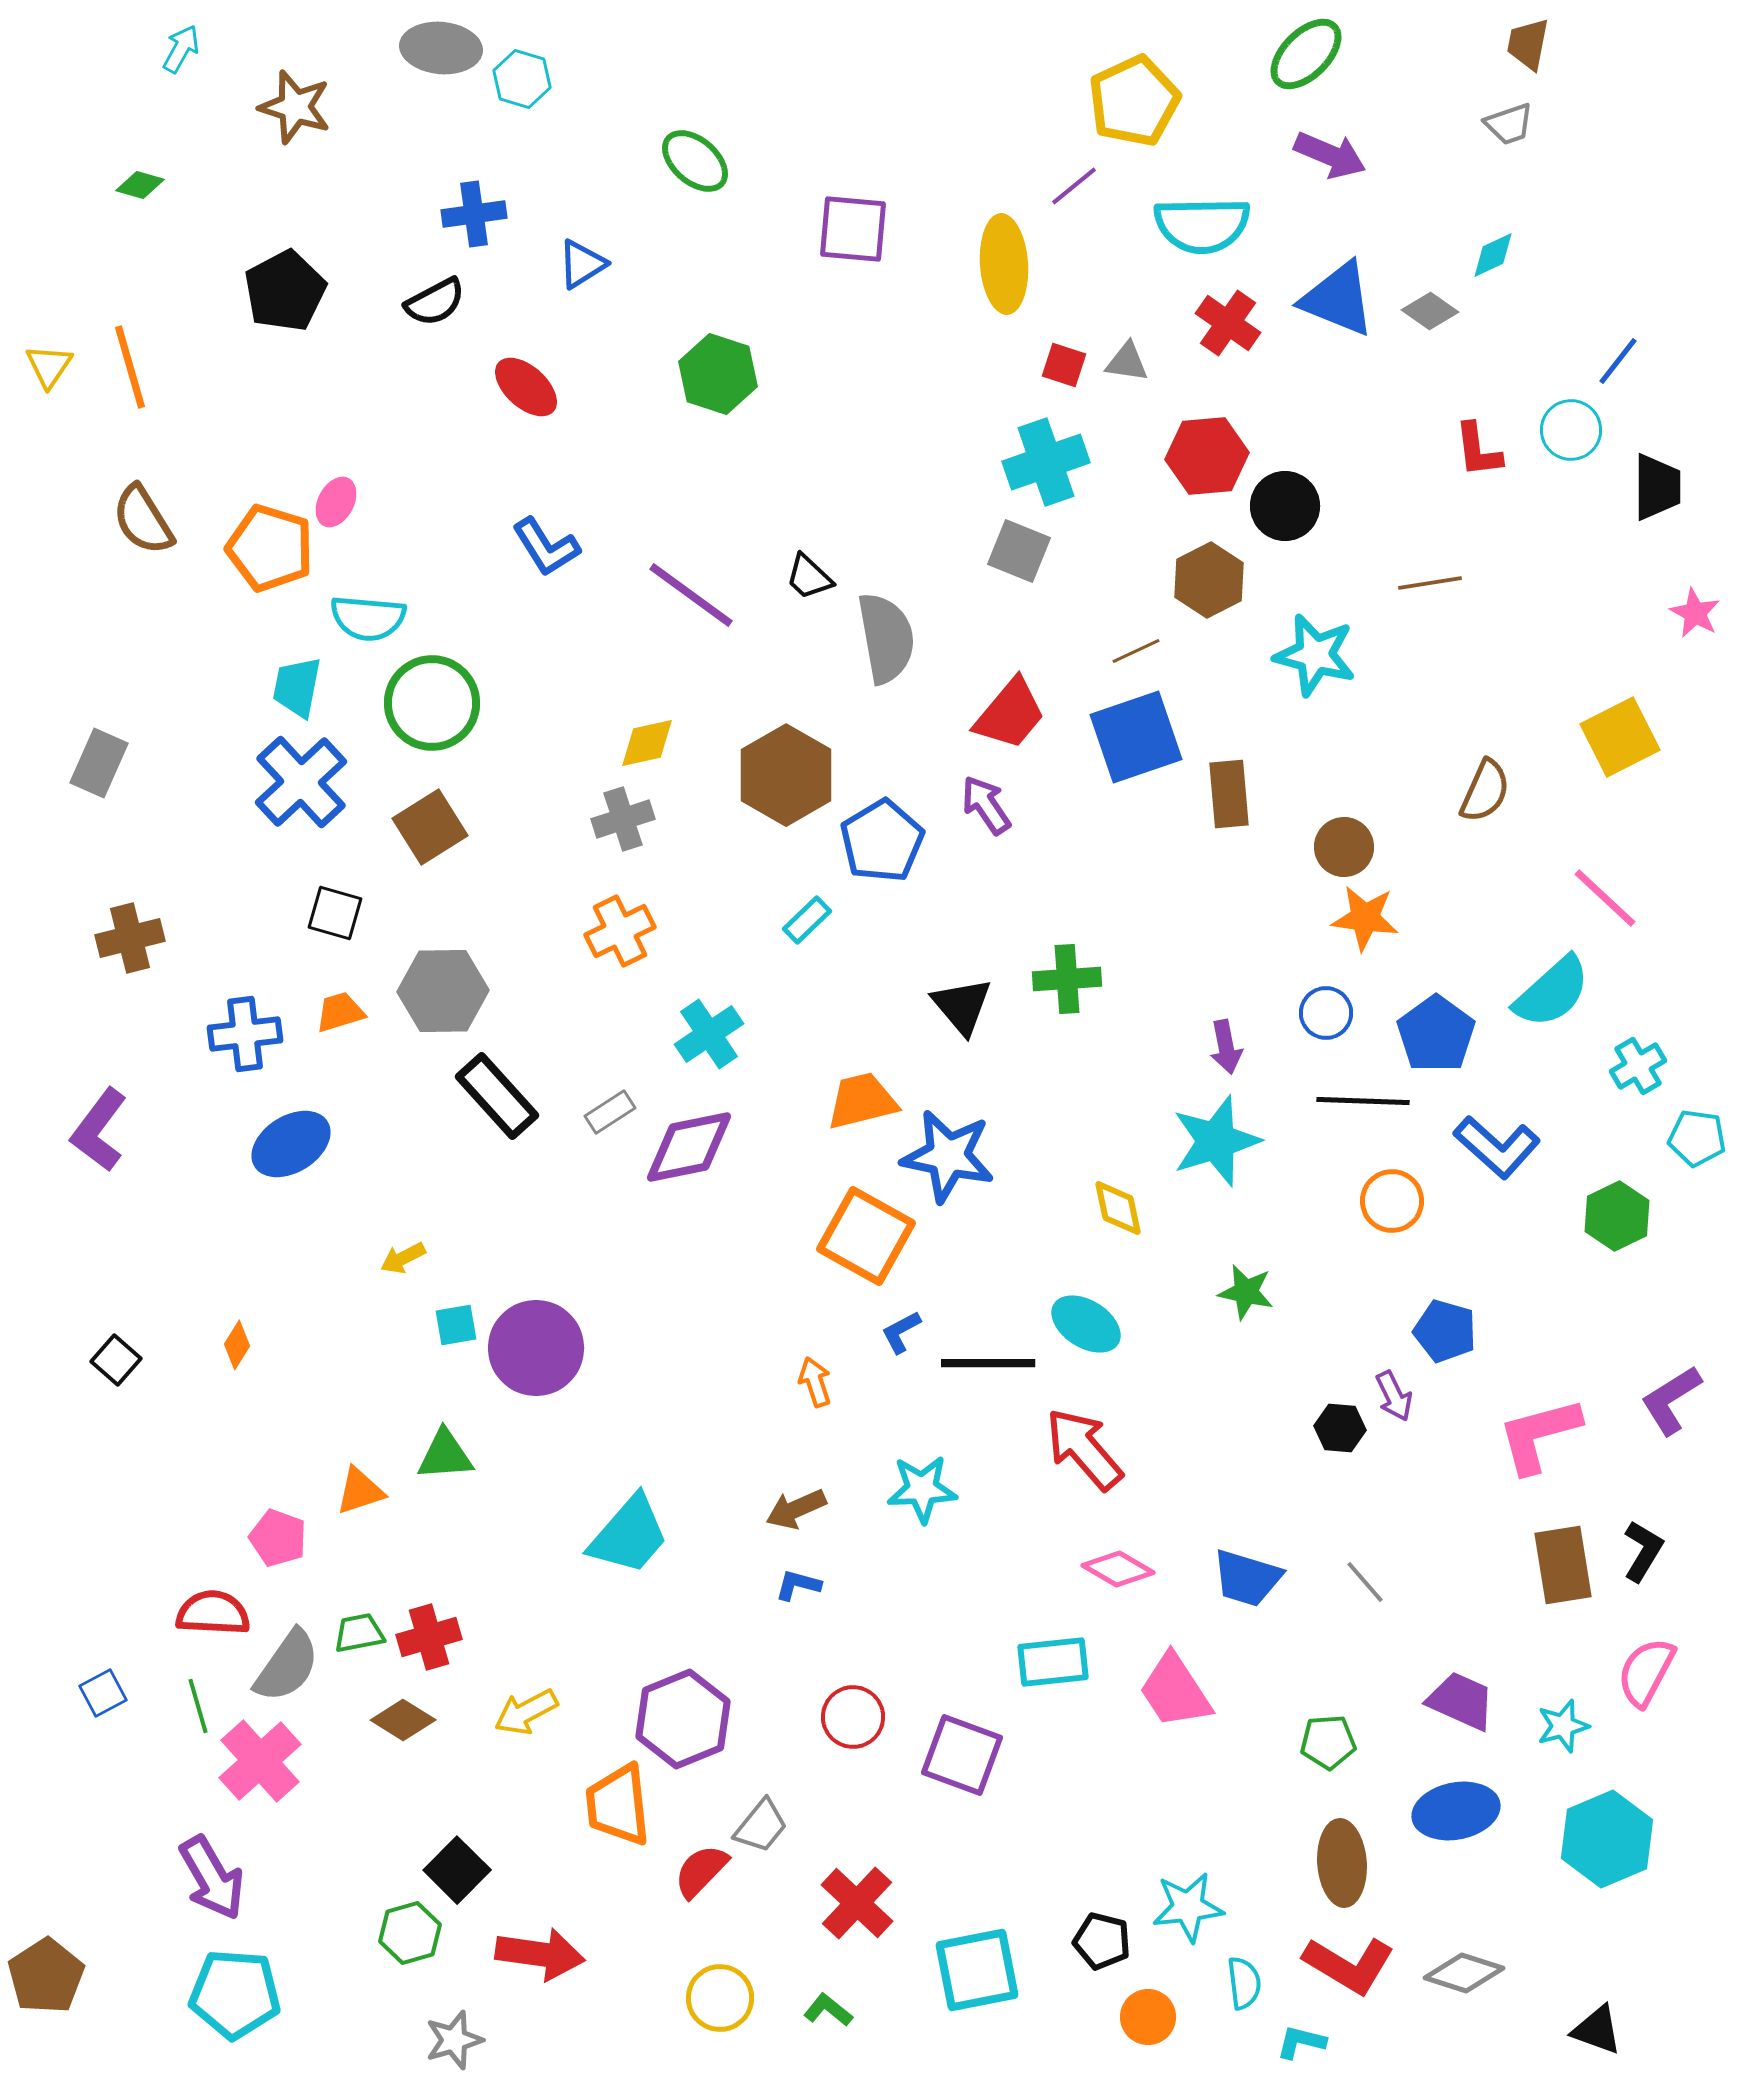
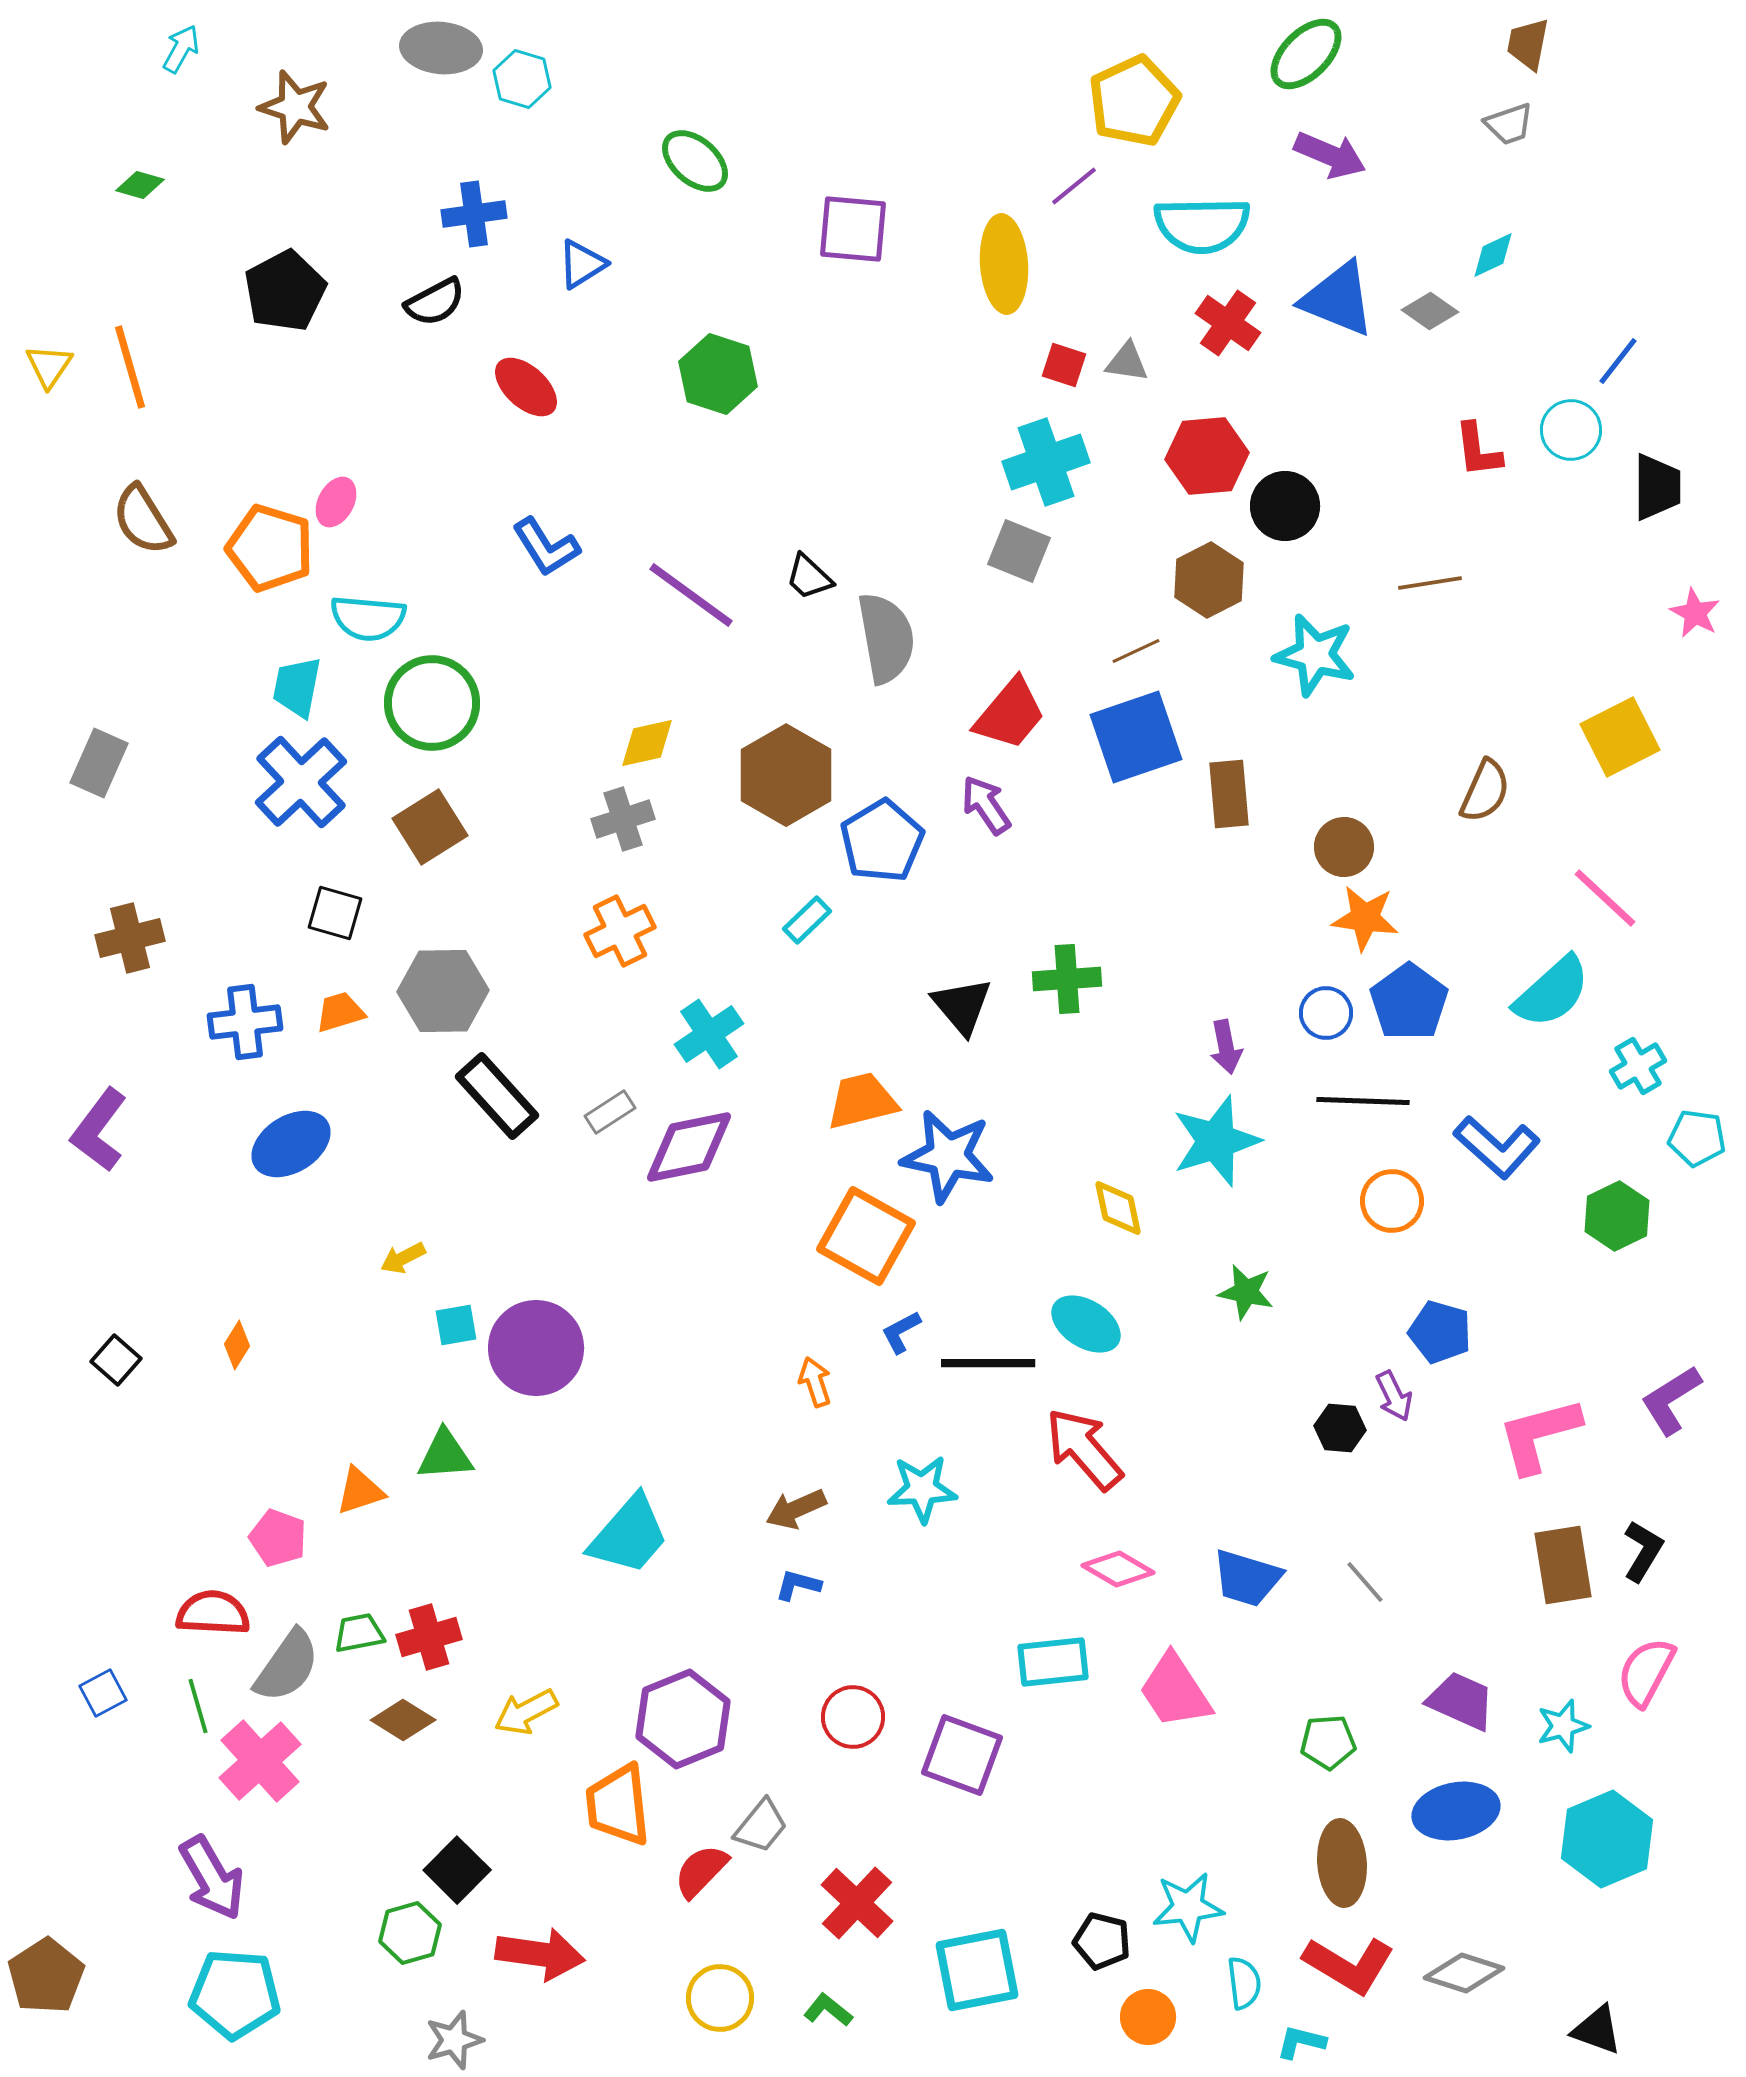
blue cross at (245, 1034): moved 12 px up
blue pentagon at (1436, 1034): moved 27 px left, 32 px up
blue pentagon at (1445, 1331): moved 5 px left, 1 px down
